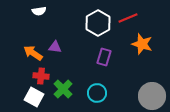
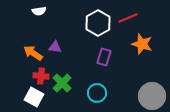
green cross: moved 1 px left, 6 px up
